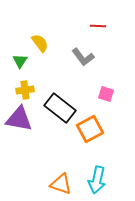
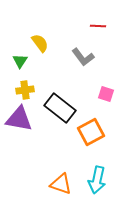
orange square: moved 1 px right, 3 px down
